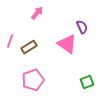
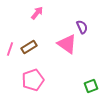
pink line: moved 8 px down
green square: moved 4 px right, 4 px down
